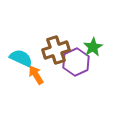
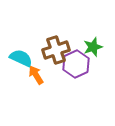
green star: rotated 12 degrees clockwise
purple hexagon: moved 2 px down
